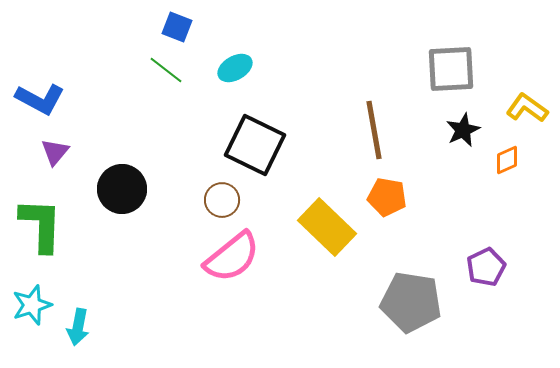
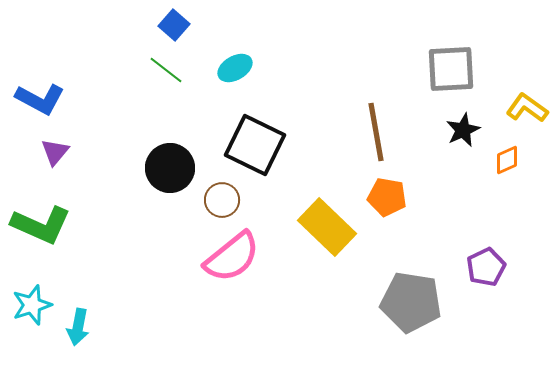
blue square: moved 3 px left, 2 px up; rotated 20 degrees clockwise
brown line: moved 2 px right, 2 px down
black circle: moved 48 px right, 21 px up
green L-shape: rotated 112 degrees clockwise
